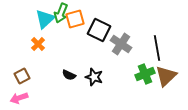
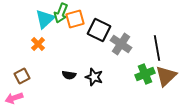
black semicircle: rotated 16 degrees counterclockwise
pink arrow: moved 5 px left
